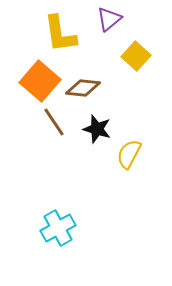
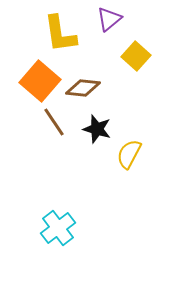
cyan cross: rotated 8 degrees counterclockwise
